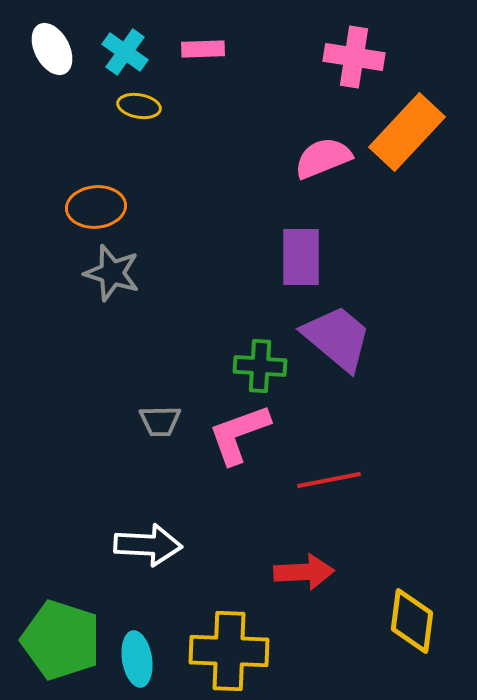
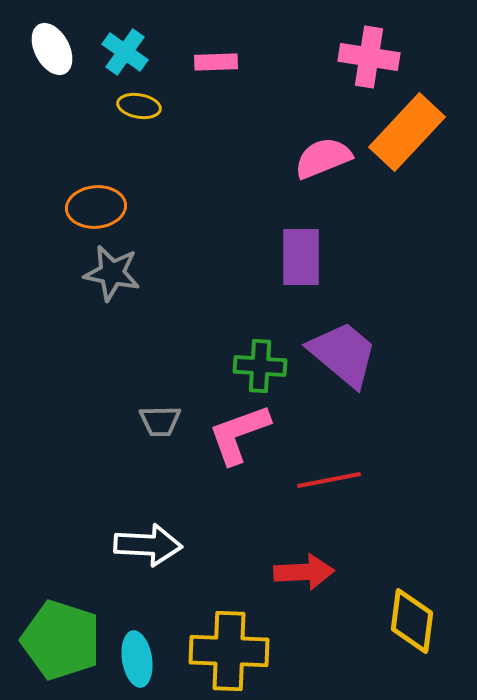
pink rectangle: moved 13 px right, 13 px down
pink cross: moved 15 px right
gray star: rotated 6 degrees counterclockwise
purple trapezoid: moved 6 px right, 16 px down
